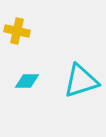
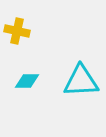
cyan triangle: rotated 15 degrees clockwise
